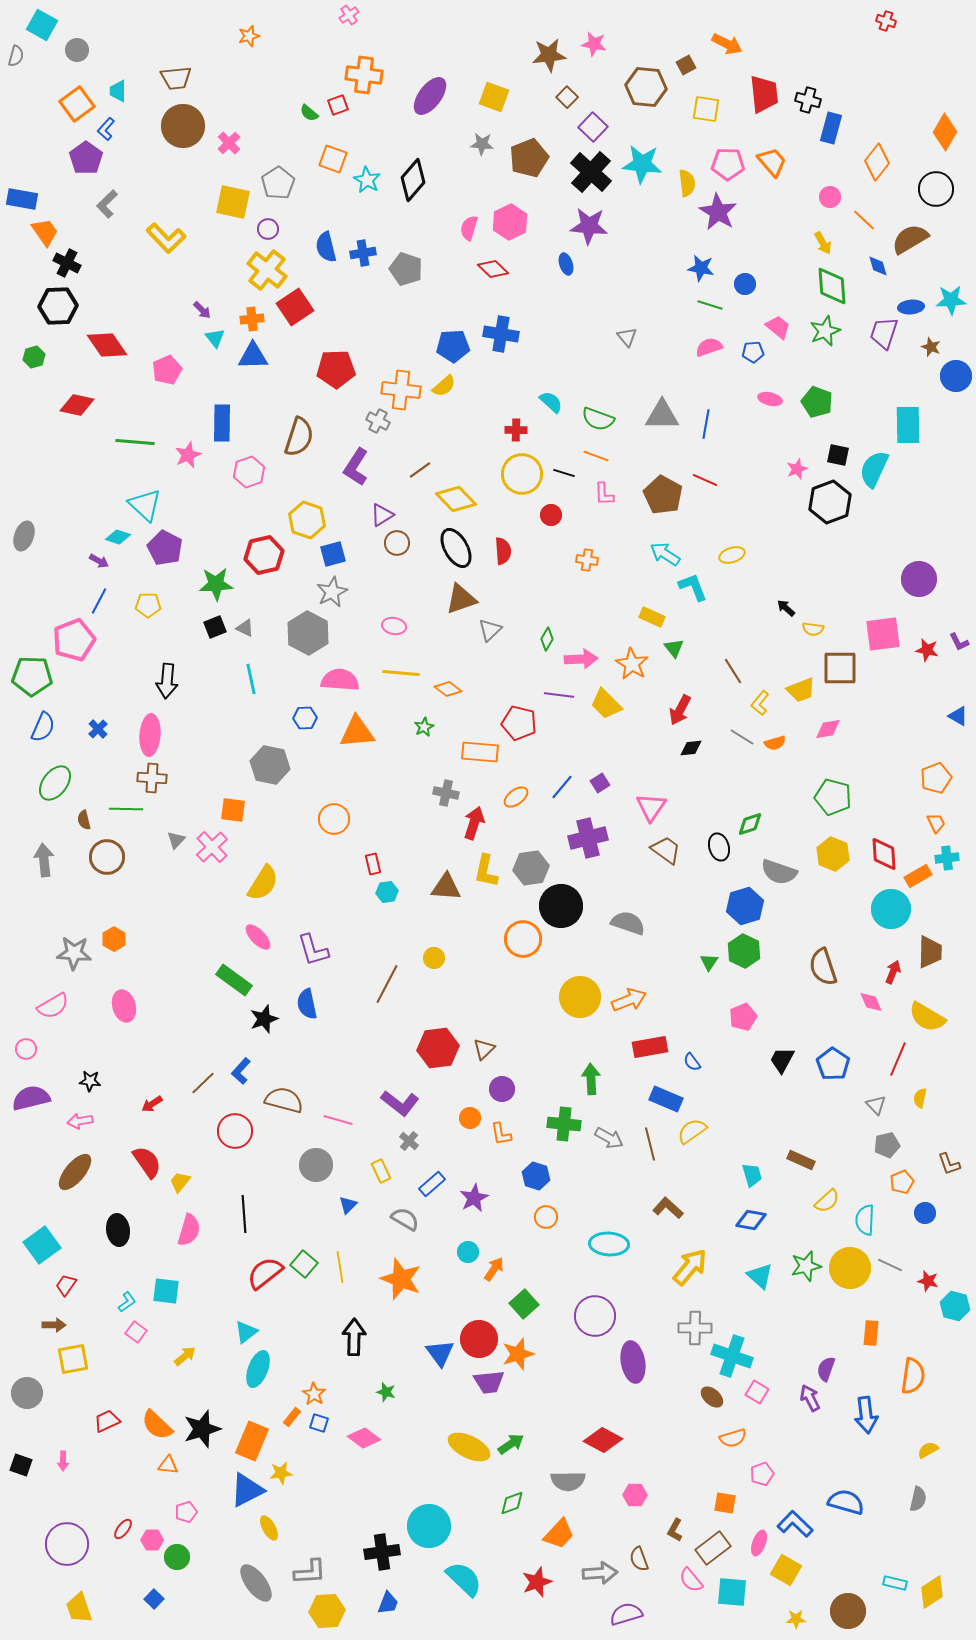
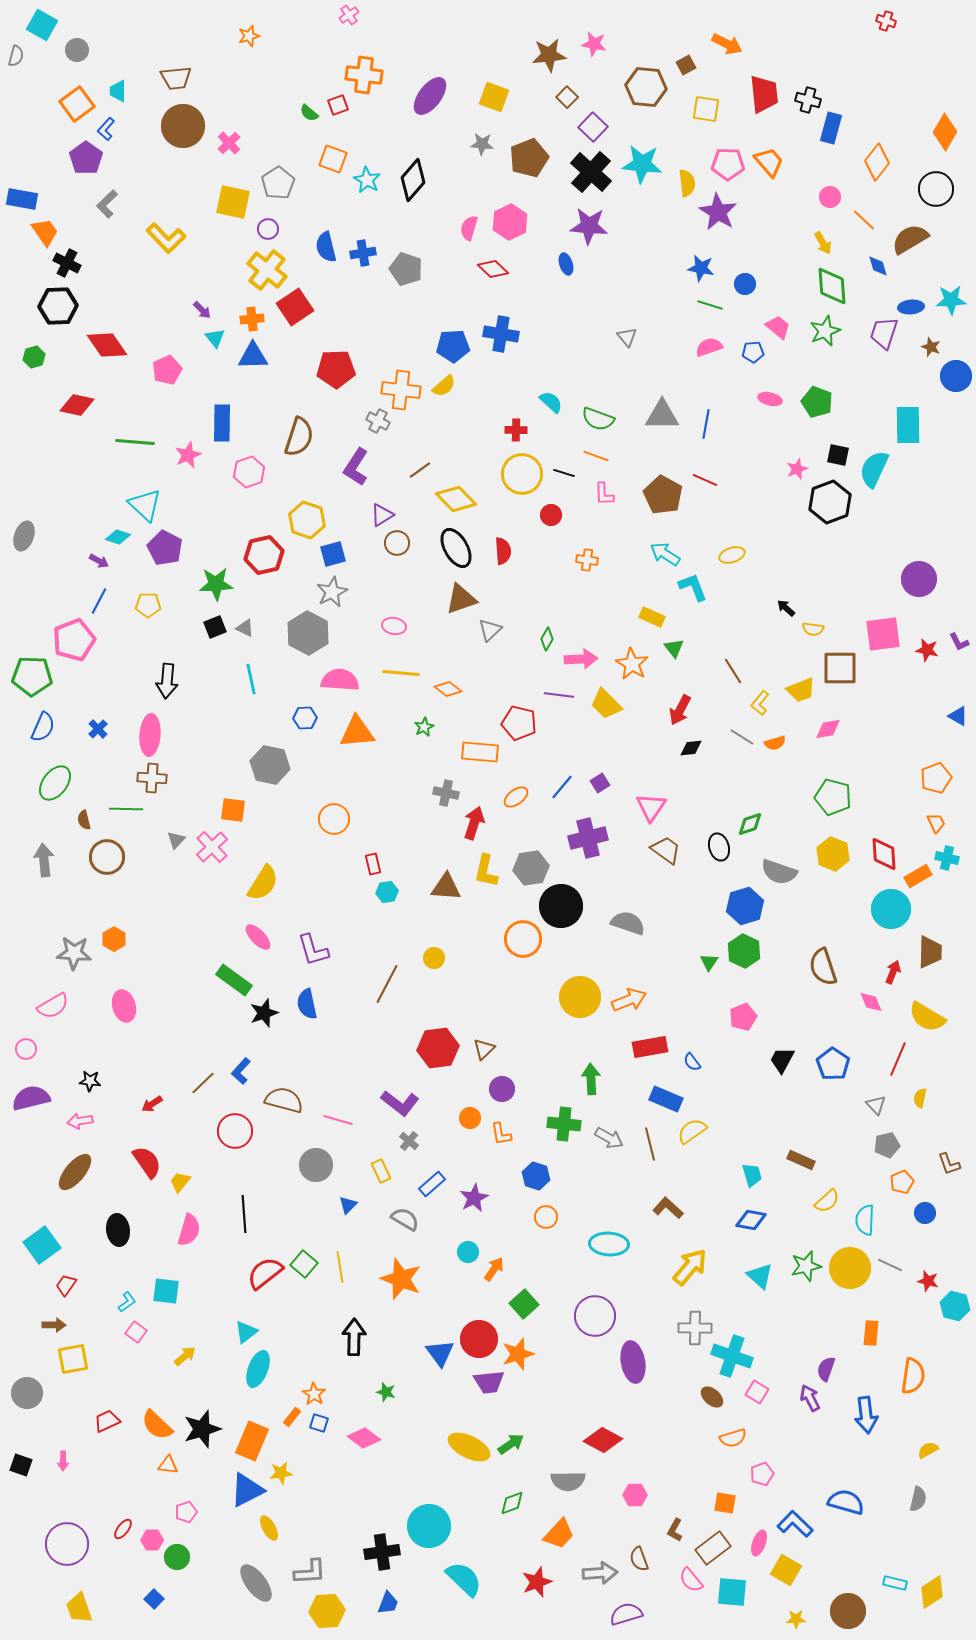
orange trapezoid at (772, 162): moved 3 px left
cyan cross at (947, 858): rotated 20 degrees clockwise
black star at (264, 1019): moved 6 px up
